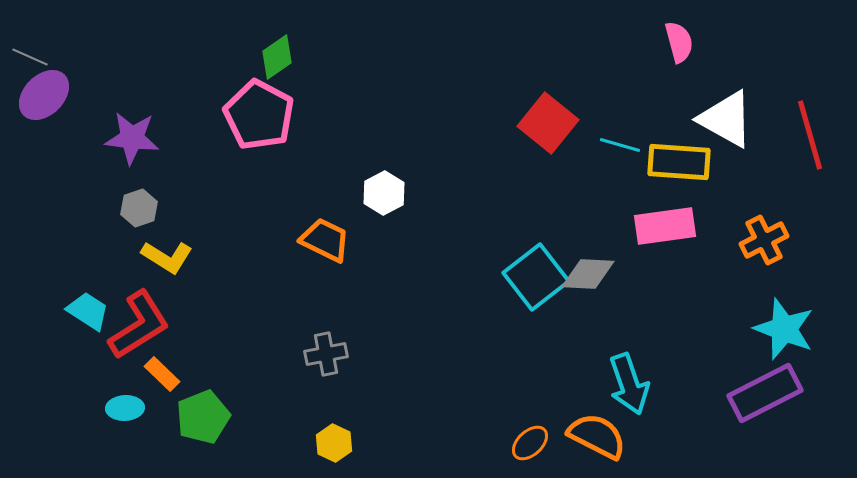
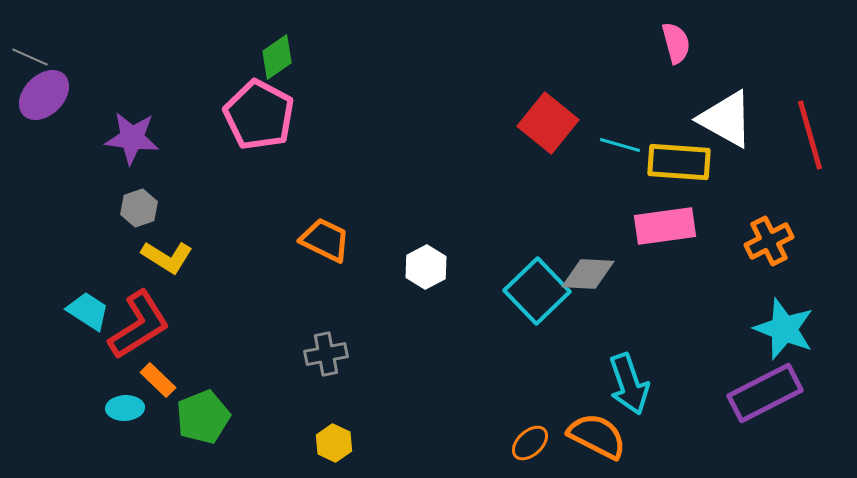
pink semicircle: moved 3 px left, 1 px down
white hexagon: moved 42 px right, 74 px down
orange cross: moved 5 px right, 1 px down
cyan square: moved 1 px right, 14 px down; rotated 6 degrees counterclockwise
orange rectangle: moved 4 px left, 6 px down
